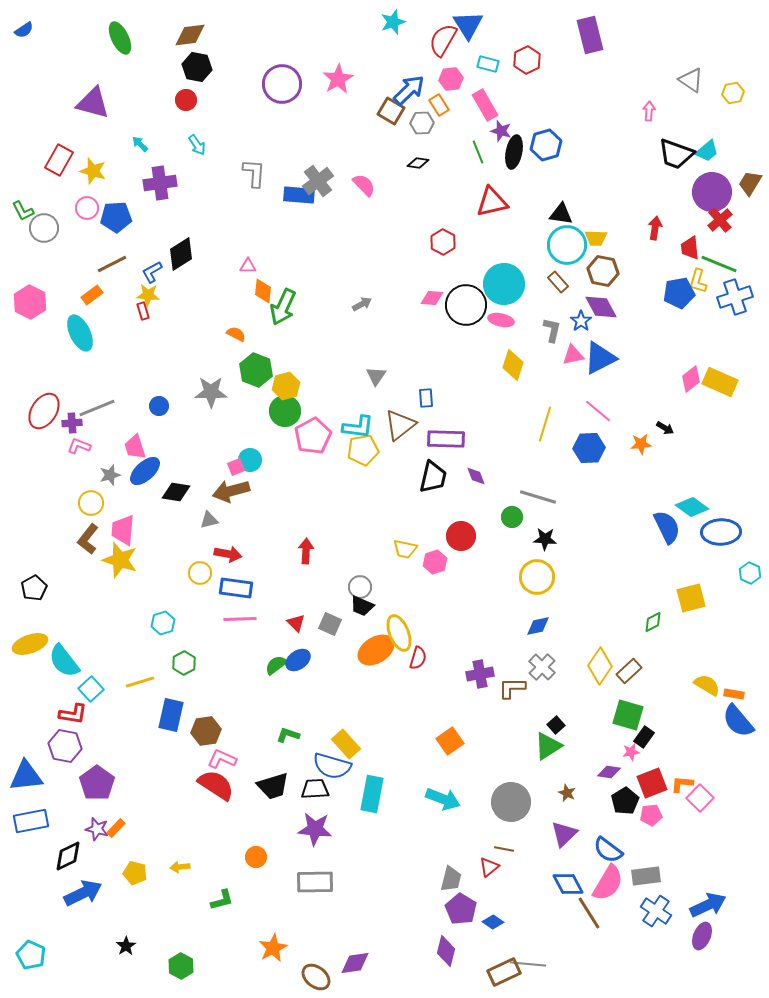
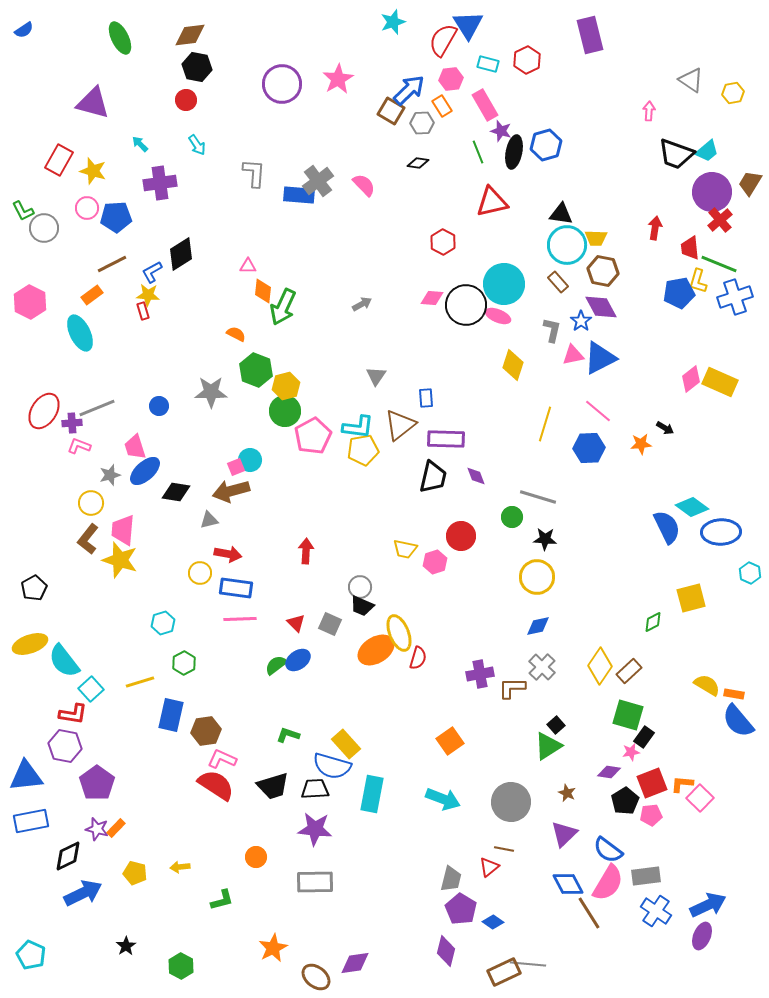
orange rectangle at (439, 105): moved 3 px right, 1 px down
pink ellipse at (501, 320): moved 3 px left, 4 px up; rotated 10 degrees clockwise
